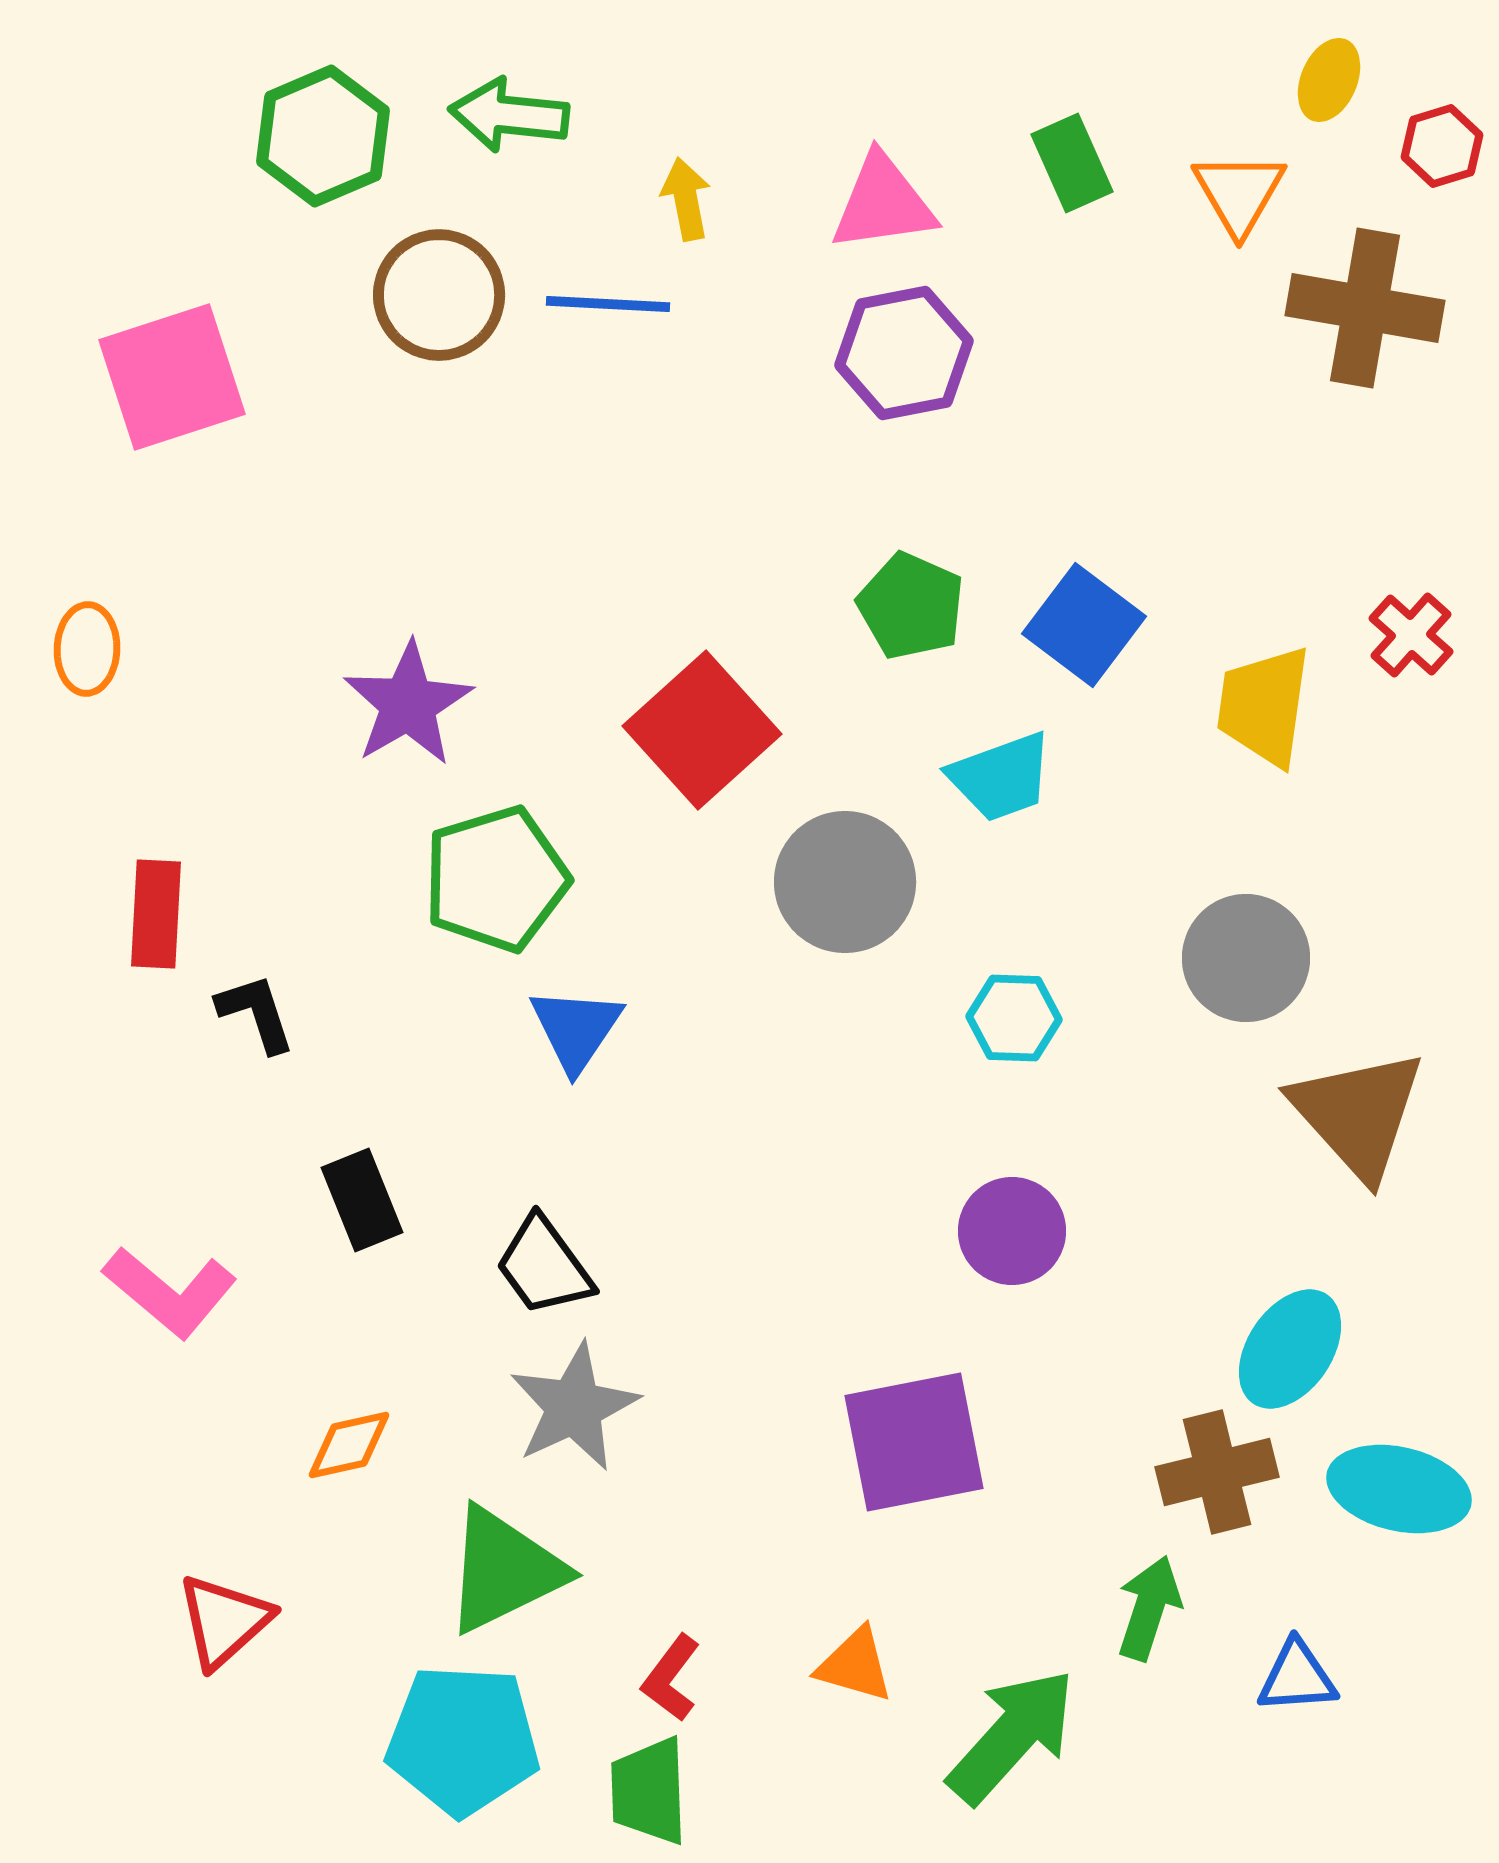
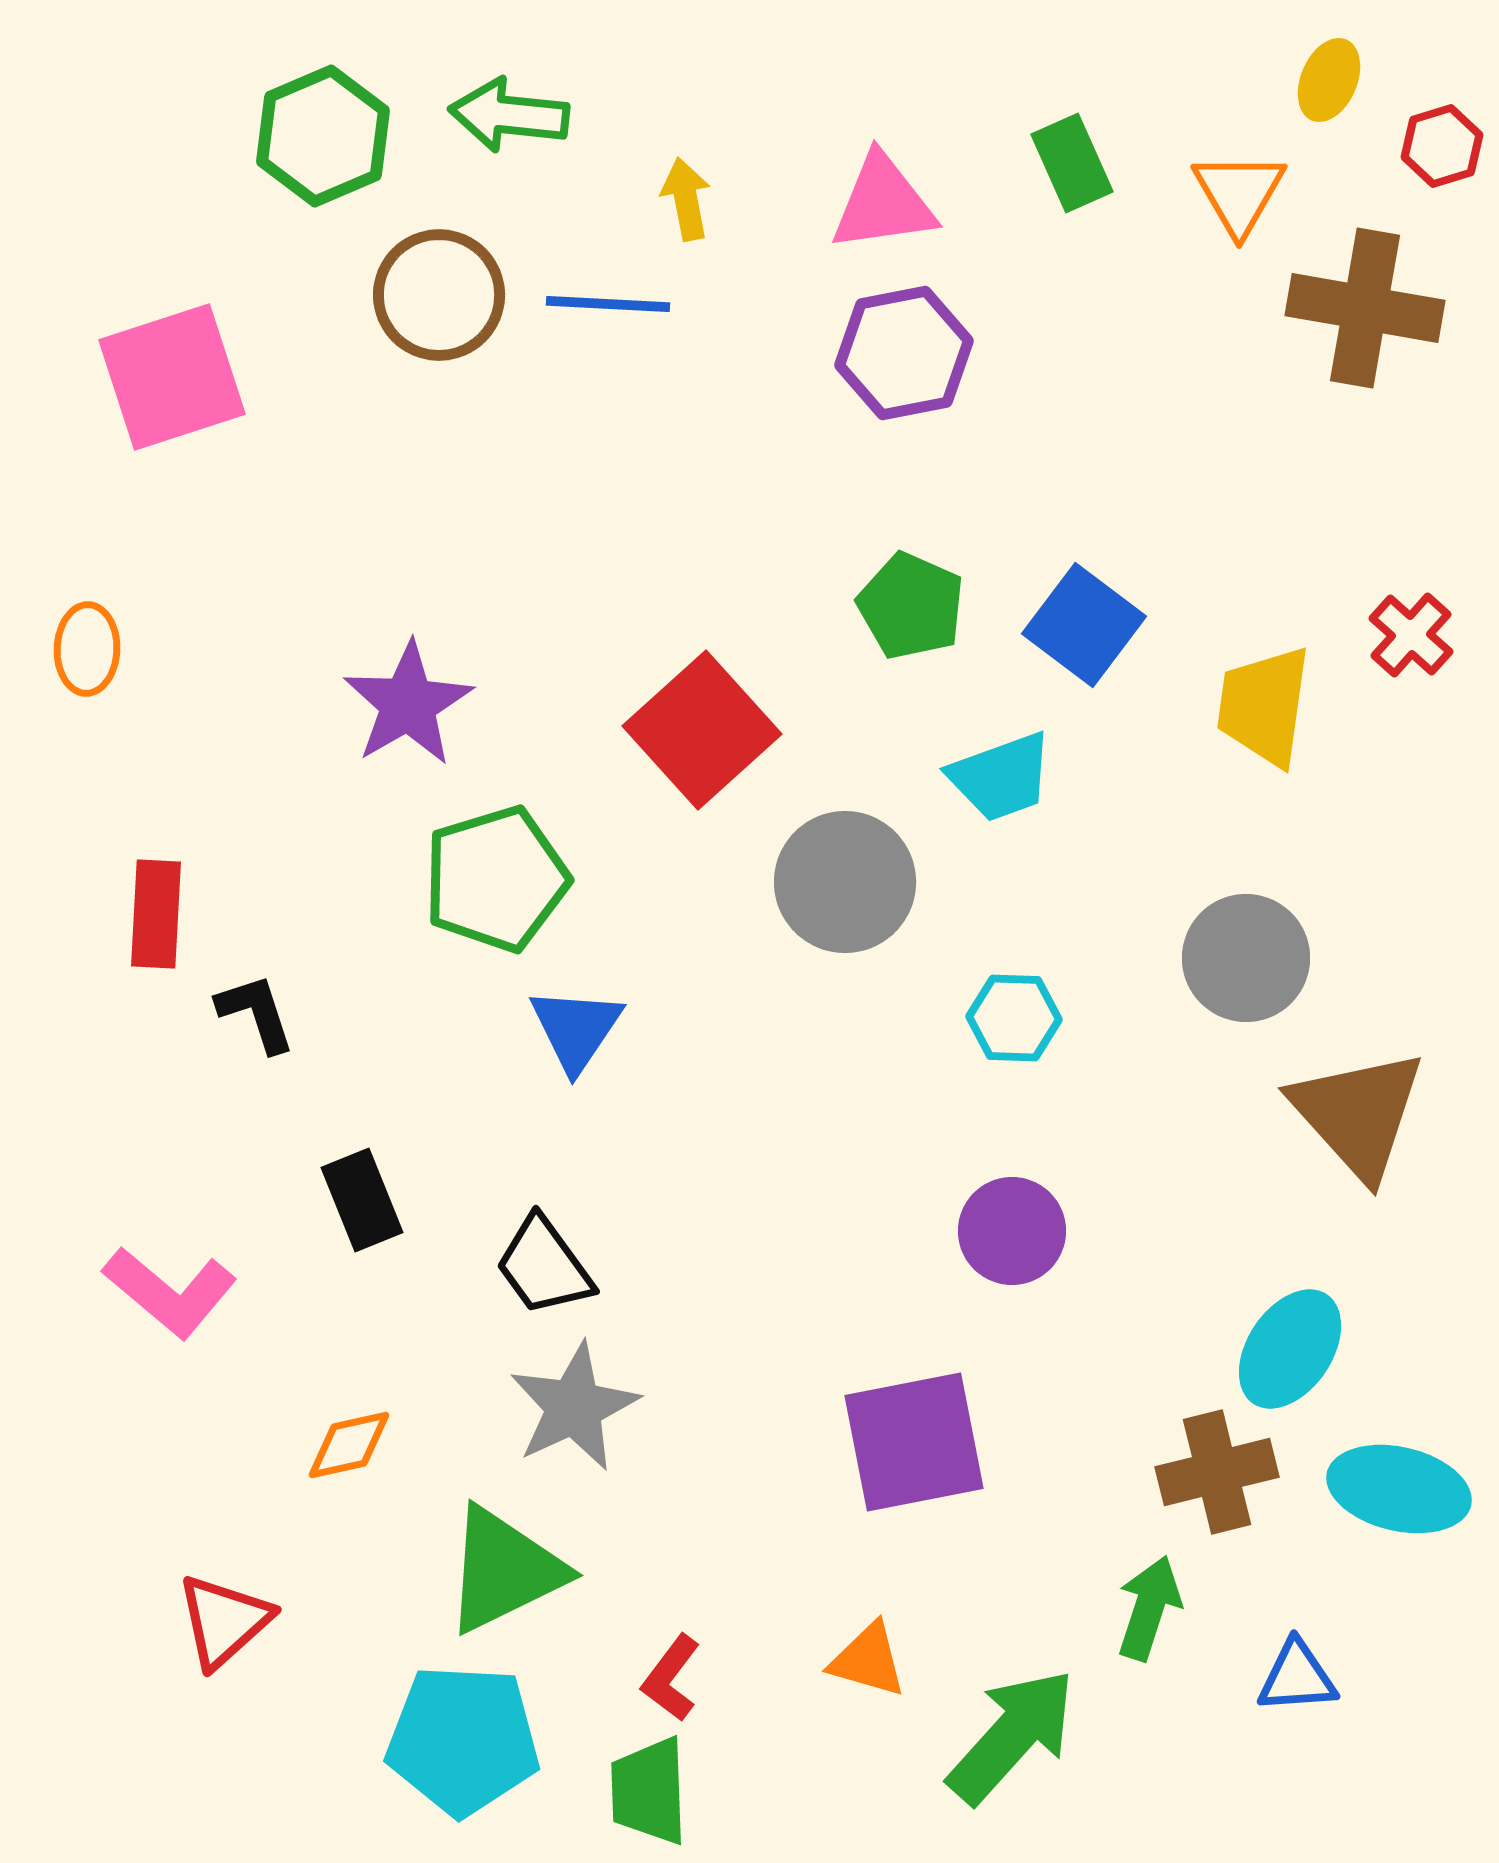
orange triangle at (855, 1665): moved 13 px right, 5 px up
